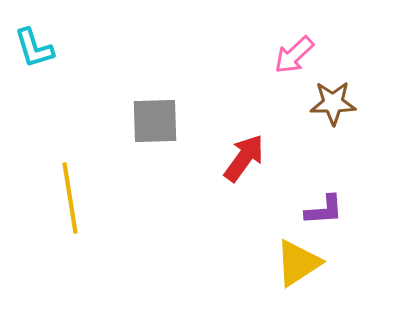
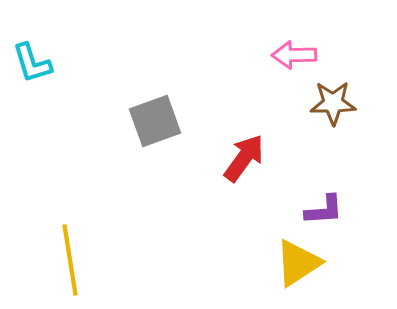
cyan L-shape: moved 2 px left, 15 px down
pink arrow: rotated 42 degrees clockwise
gray square: rotated 18 degrees counterclockwise
yellow line: moved 62 px down
